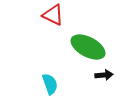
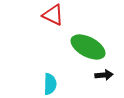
cyan semicircle: rotated 20 degrees clockwise
